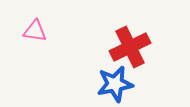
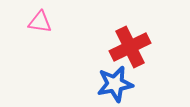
pink triangle: moved 5 px right, 9 px up
